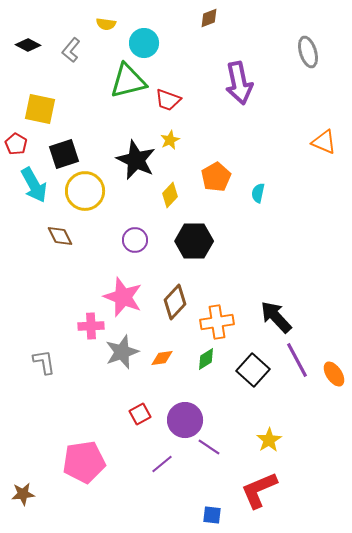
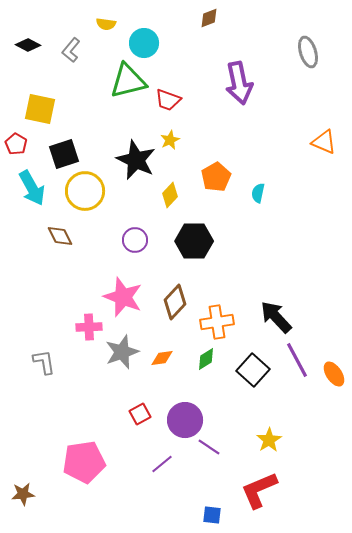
cyan arrow at (34, 185): moved 2 px left, 3 px down
pink cross at (91, 326): moved 2 px left, 1 px down
